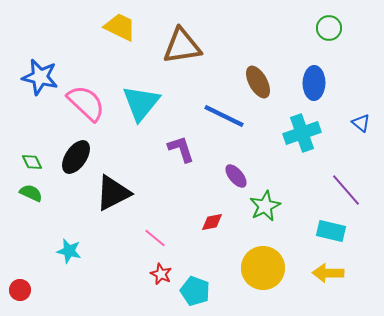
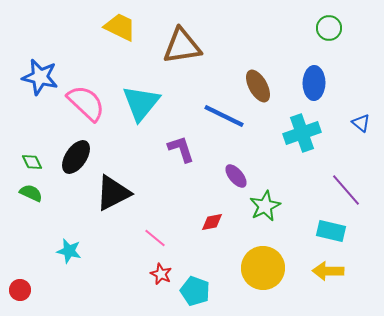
brown ellipse: moved 4 px down
yellow arrow: moved 2 px up
